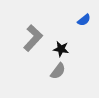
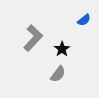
black star: moved 1 px right; rotated 28 degrees clockwise
gray semicircle: moved 3 px down
